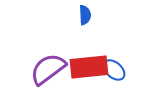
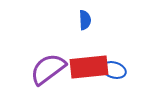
blue semicircle: moved 5 px down
blue ellipse: rotated 25 degrees counterclockwise
